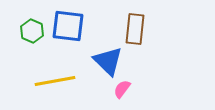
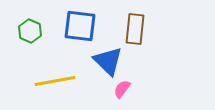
blue square: moved 12 px right
green hexagon: moved 2 px left
